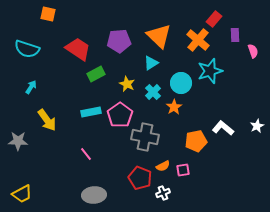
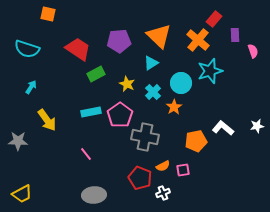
white star: rotated 16 degrees clockwise
